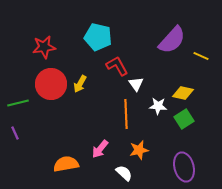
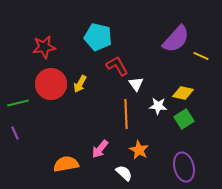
purple semicircle: moved 4 px right, 1 px up
orange star: rotated 30 degrees counterclockwise
